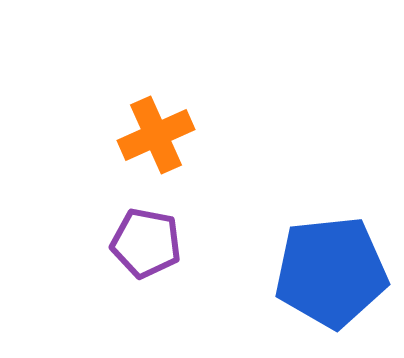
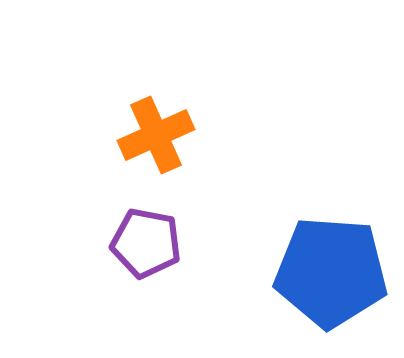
blue pentagon: rotated 10 degrees clockwise
